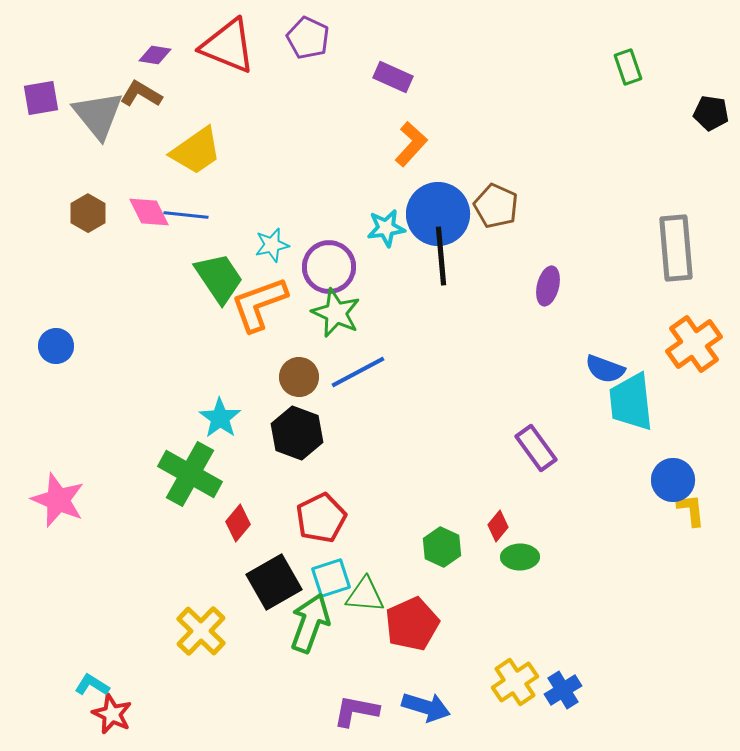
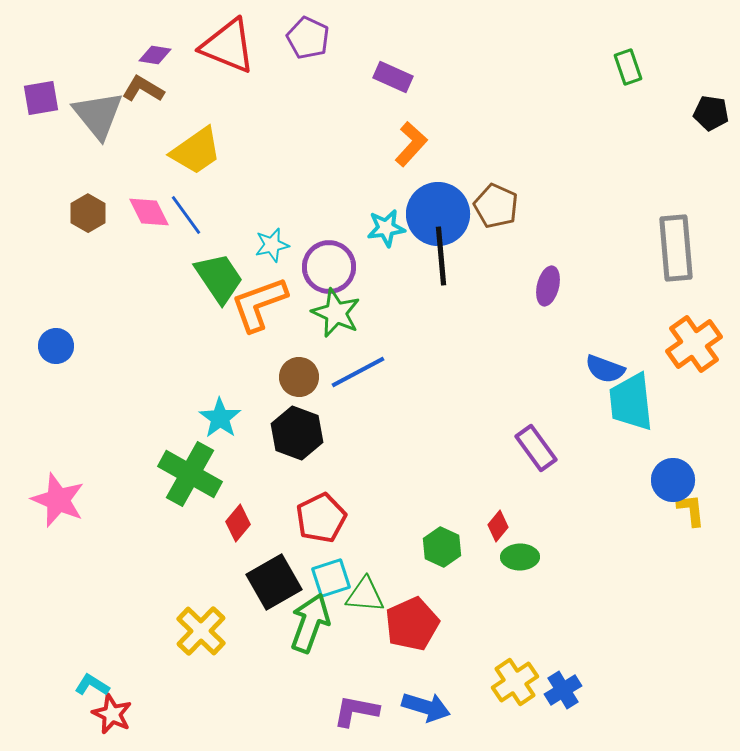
brown L-shape at (141, 94): moved 2 px right, 5 px up
blue line at (186, 215): rotated 48 degrees clockwise
